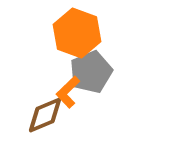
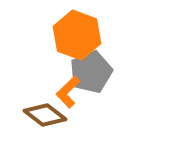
orange hexagon: moved 2 px down
brown diamond: rotated 60 degrees clockwise
